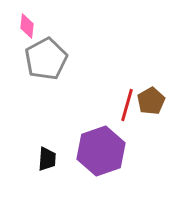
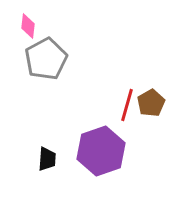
pink diamond: moved 1 px right
brown pentagon: moved 2 px down
